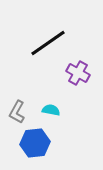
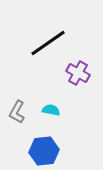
blue hexagon: moved 9 px right, 8 px down
